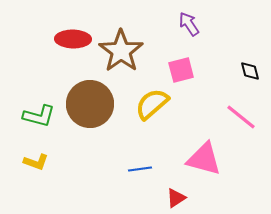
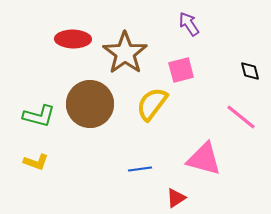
brown star: moved 4 px right, 2 px down
yellow semicircle: rotated 12 degrees counterclockwise
